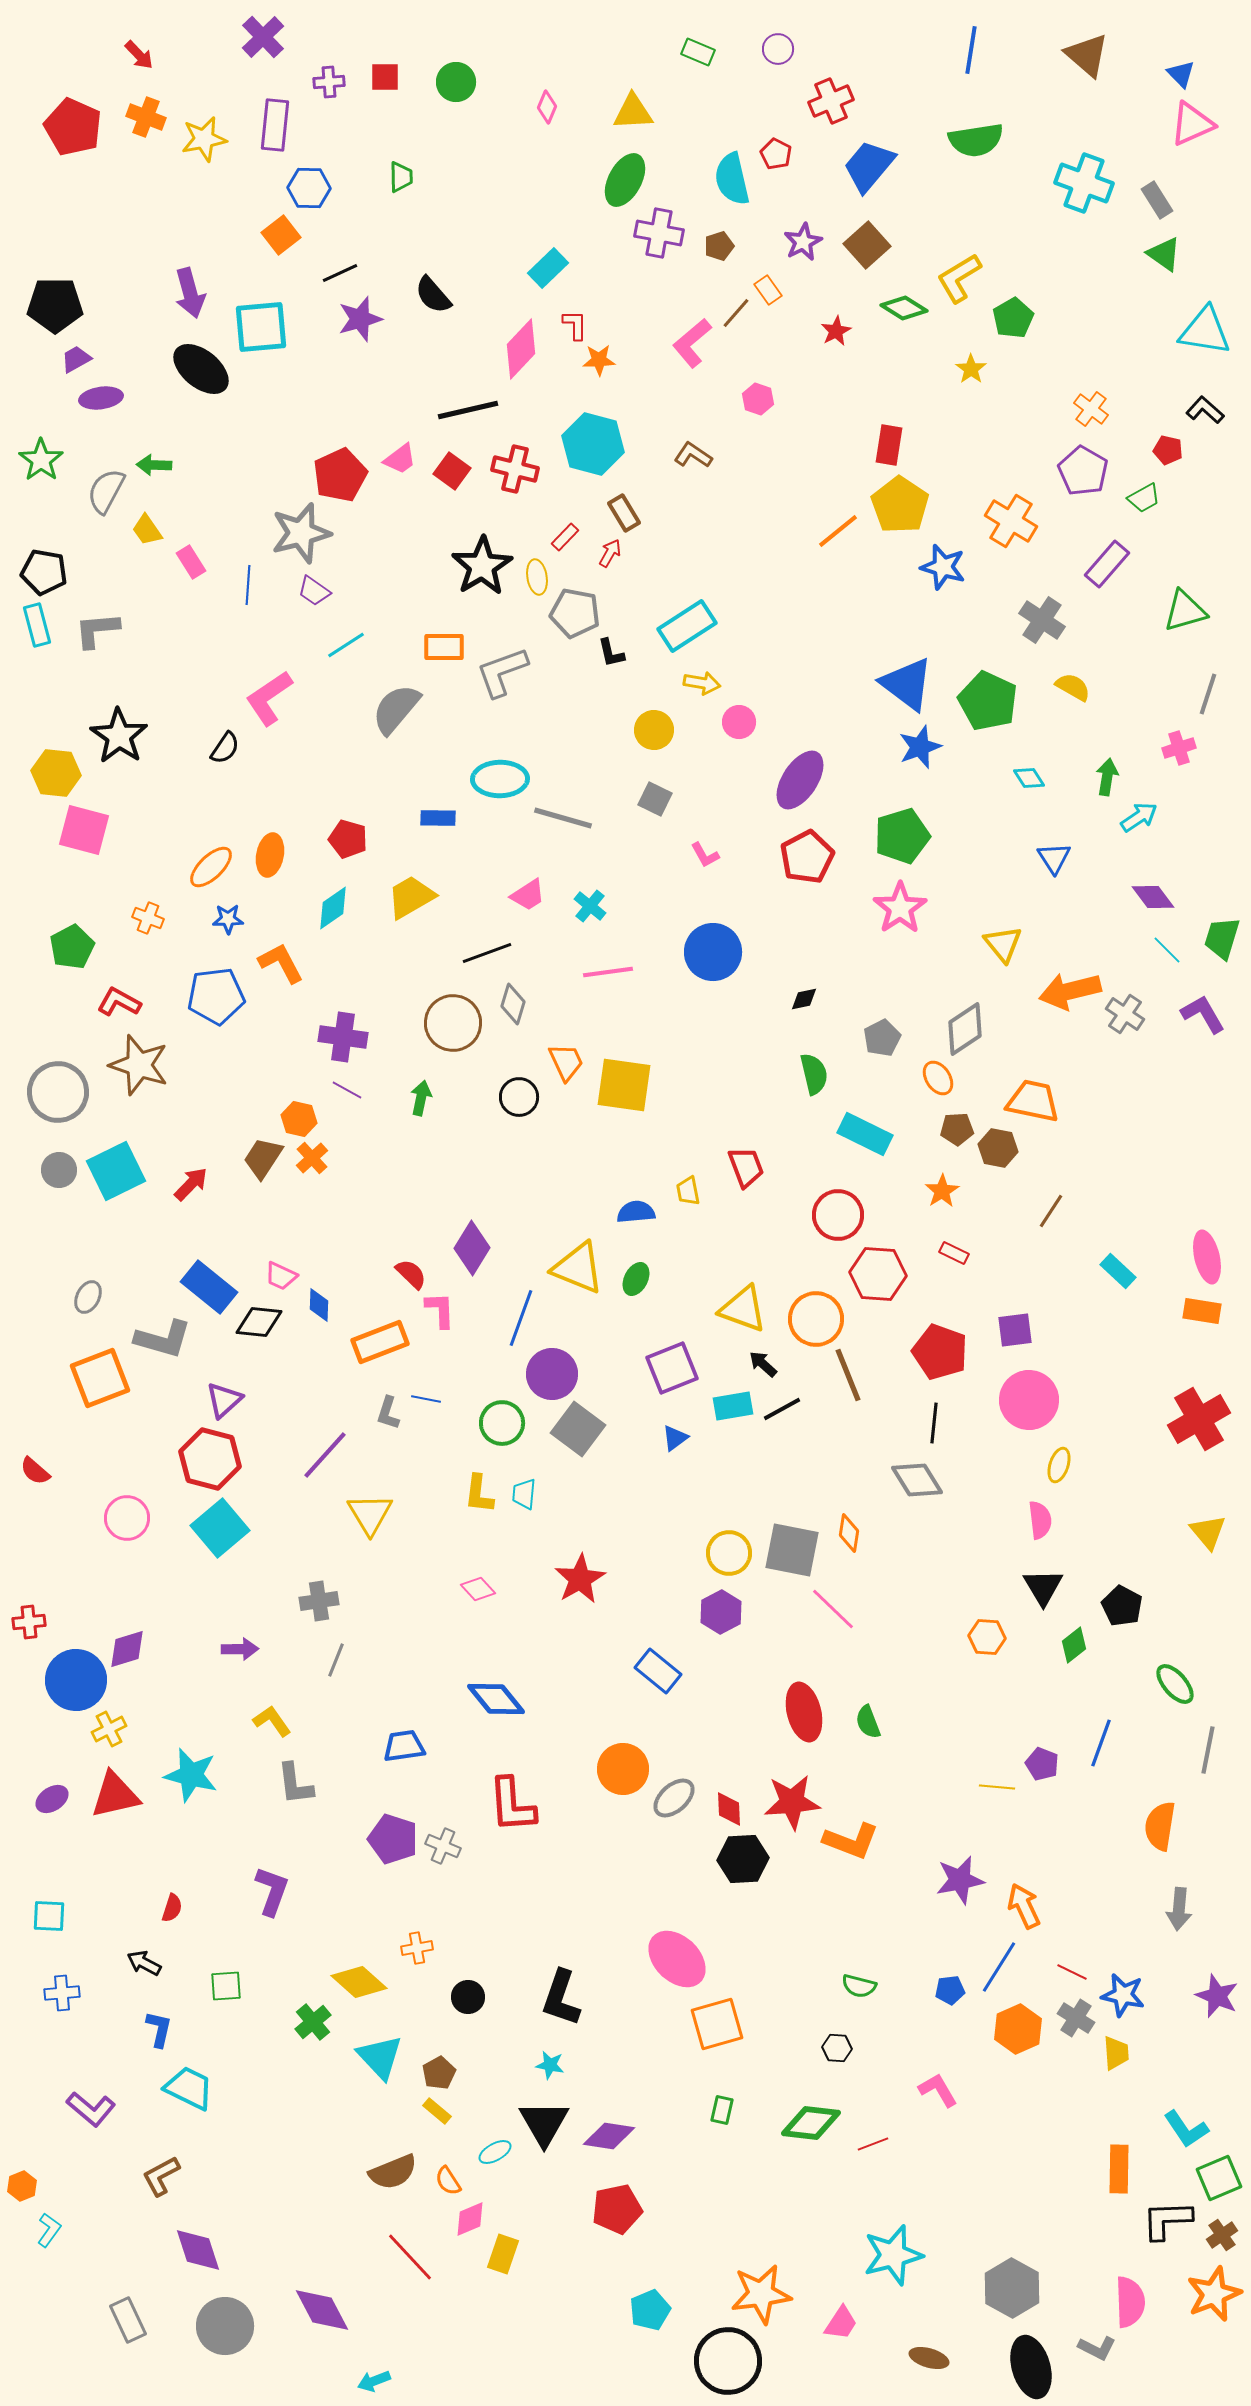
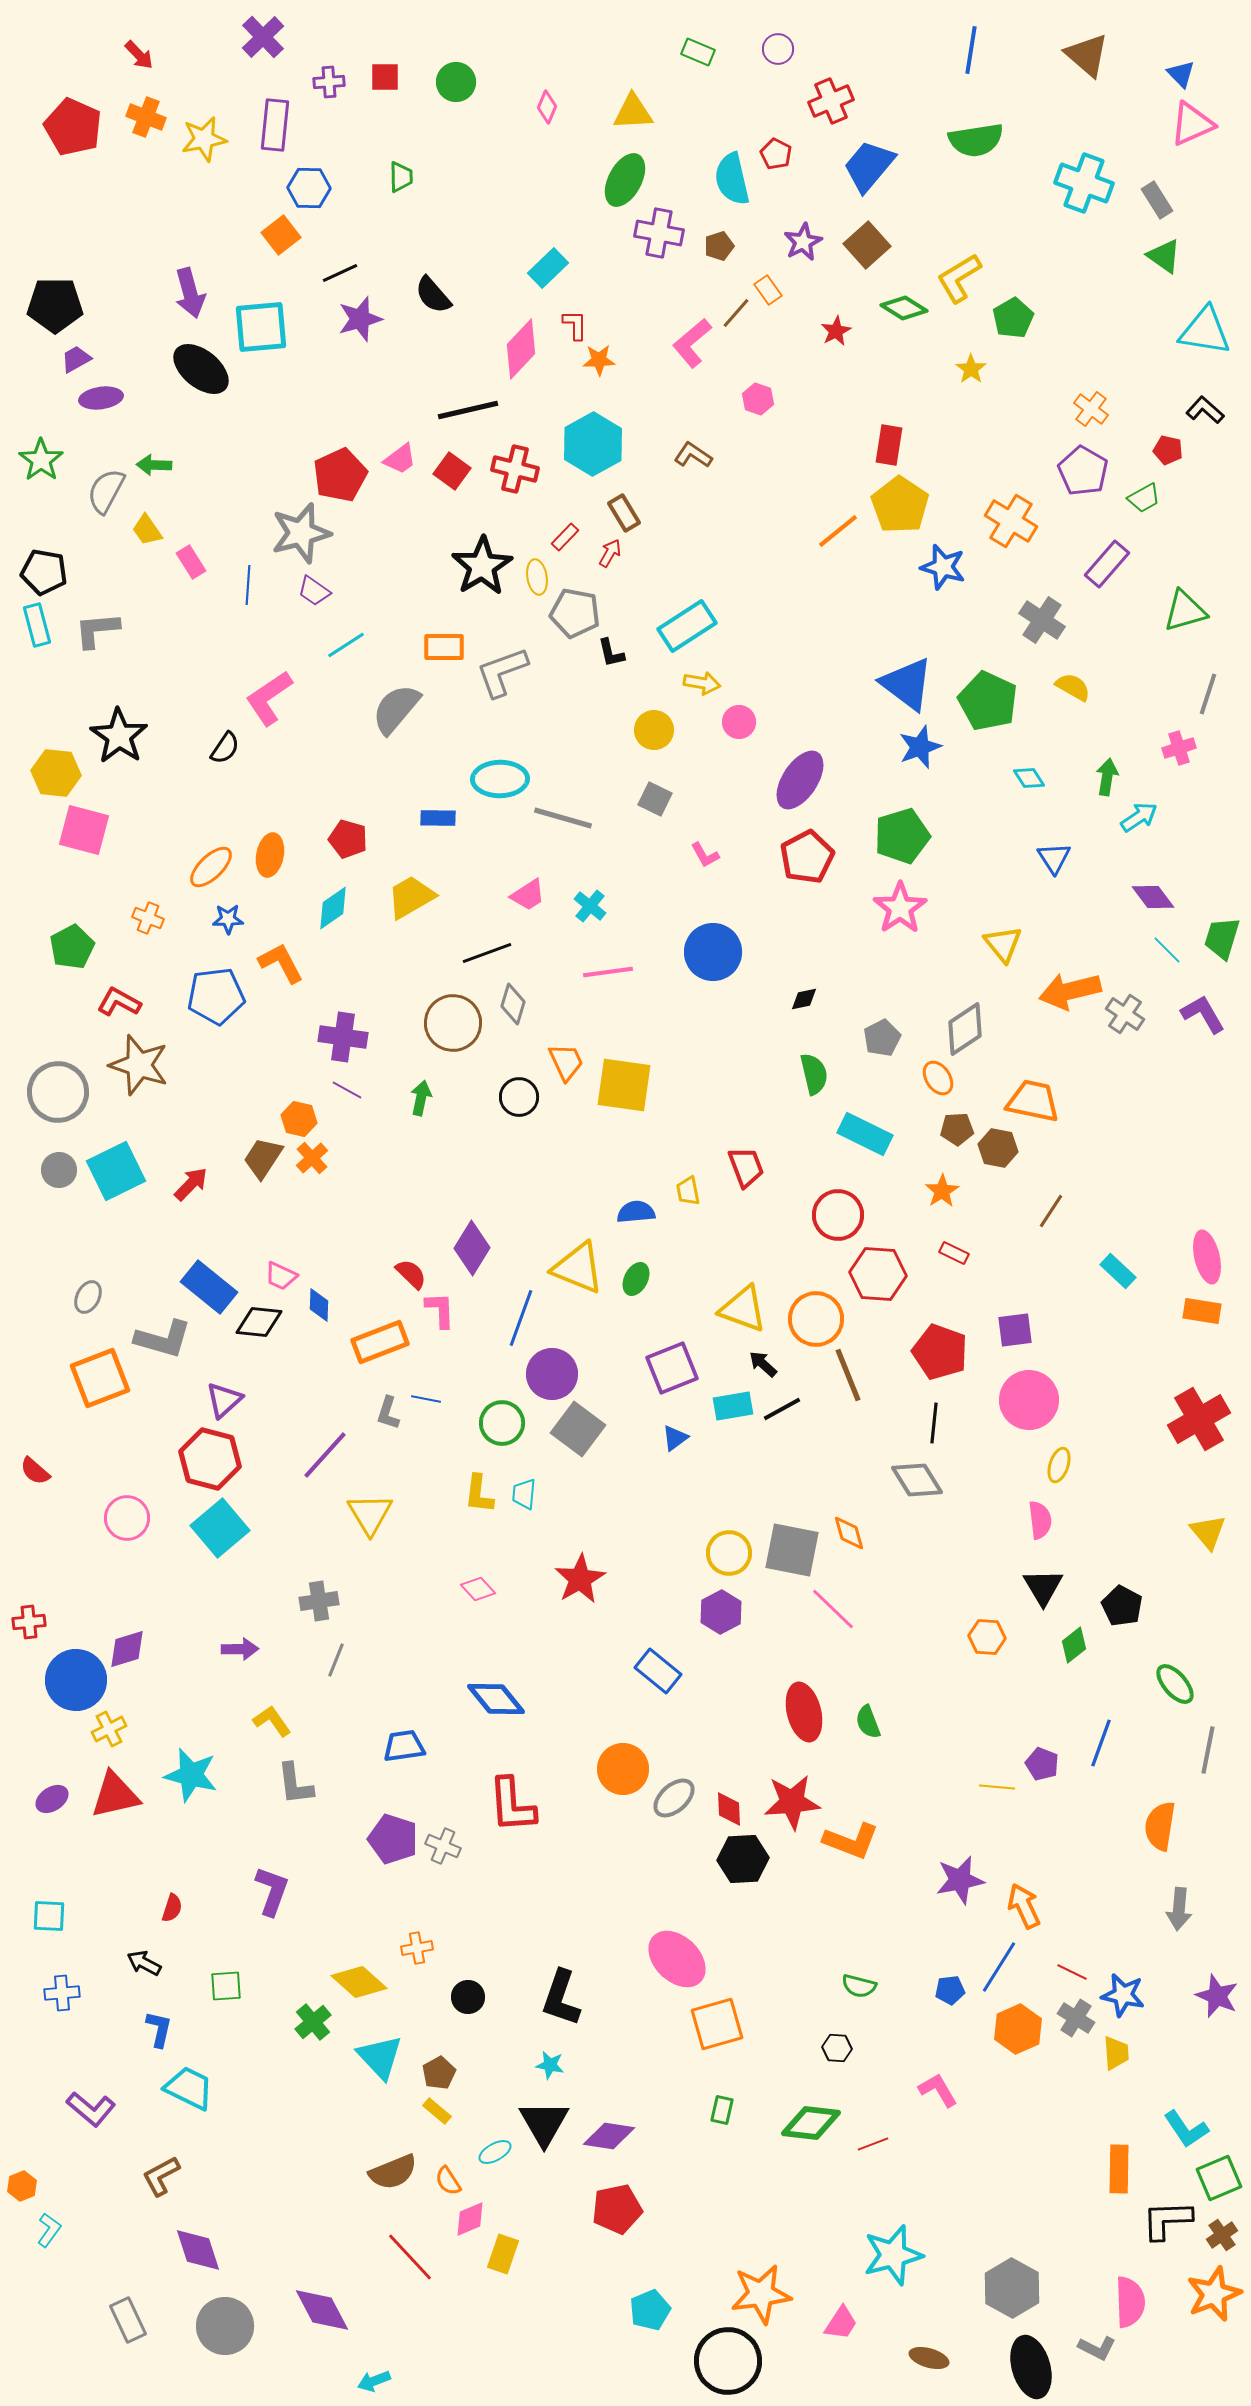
green triangle at (1164, 254): moved 2 px down
cyan hexagon at (593, 444): rotated 16 degrees clockwise
orange diamond at (849, 1533): rotated 24 degrees counterclockwise
